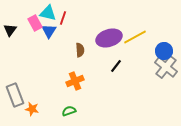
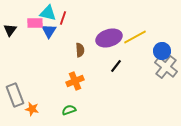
pink rectangle: rotated 63 degrees counterclockwise
blue circle: moved 2 px left
green semicircle: moved 1 px up
